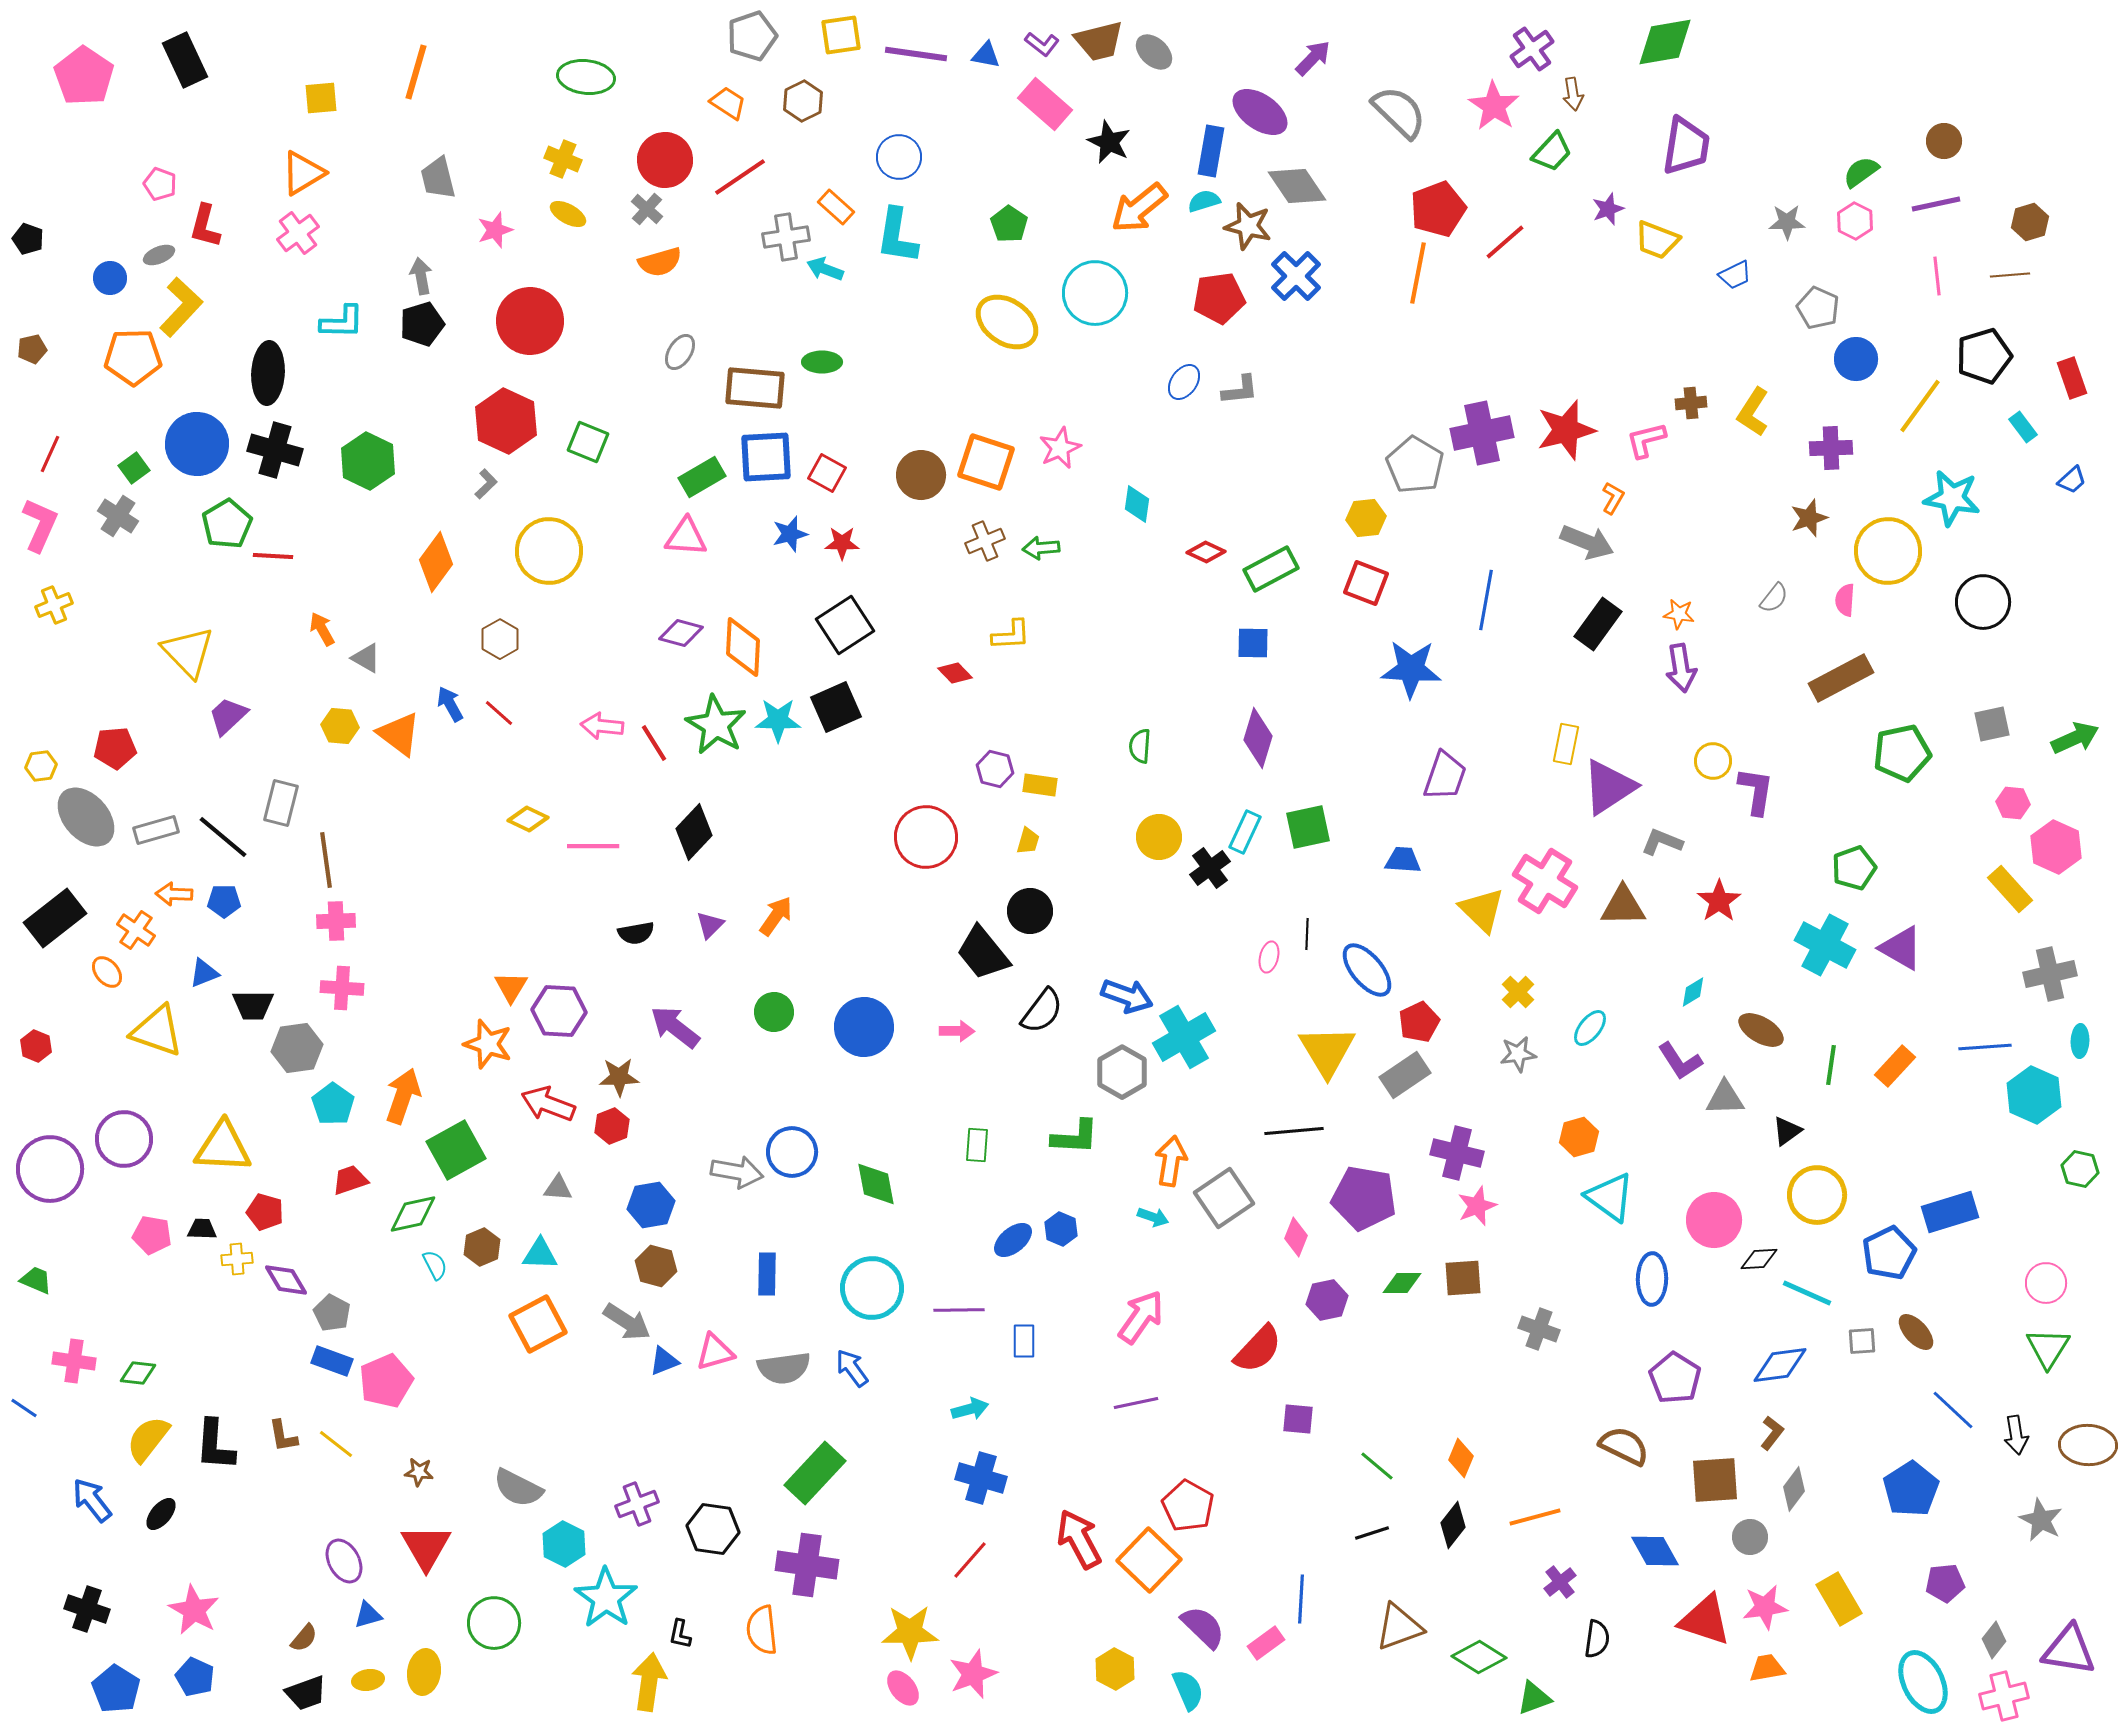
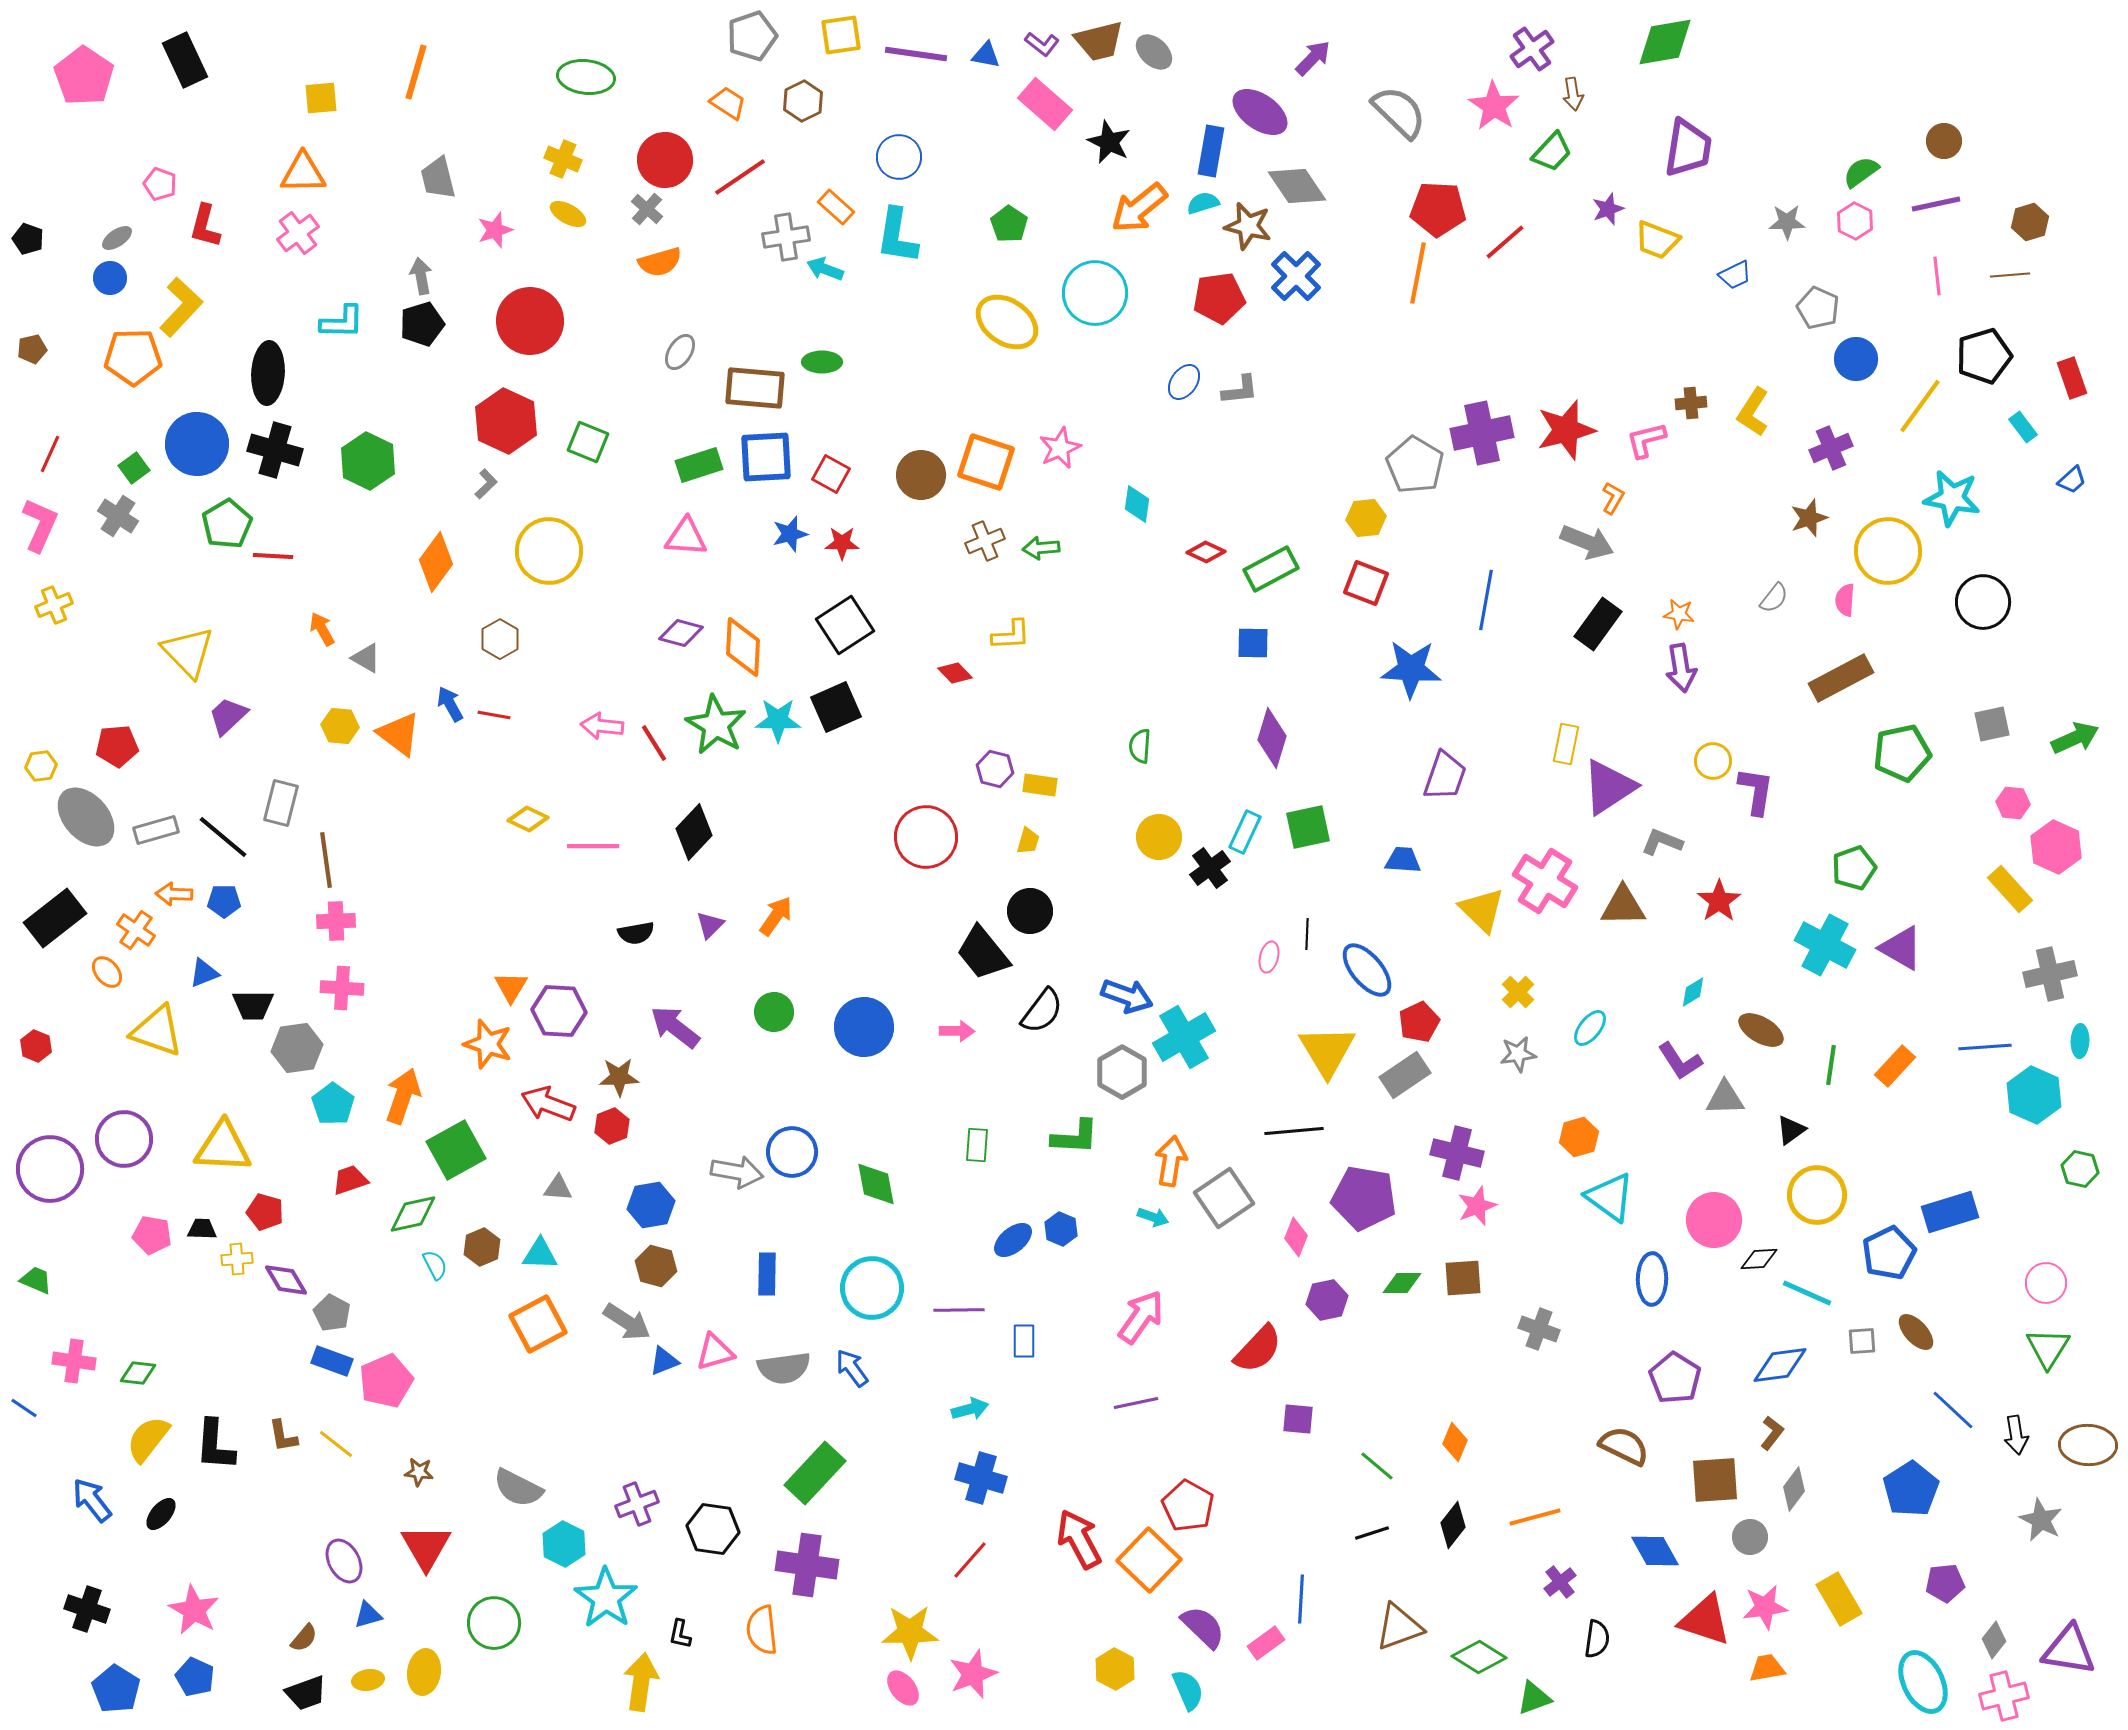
purple trapezoid at (1686, 146): moved 2 px right, 2 px down
orange triangle at (303, 173): rotated 30 degrees clockwise
cyan semicircle at (1204, 201): moved 1 px left, 2 px down
red pentagon at (1438, 209): rotated 24 degrees clockwise
gray ellipse at (159, 255): moved 42 px left, 17 px up; rotated 12 degrees counterclockwise
purple cross at (1831, 448): rotated 21 degrees counterclockwise
red square at (827, 473): moved 4 px right, 1 px down
green rectangle at (702, 477): moved 3 px left, 12 px up; rotated 12 degrees clockwise
red line at (499, 713): moved 5 px left, 2 px down; rotated 32 degrees counterclockwise
purple diamond at (1258, 738): moved 14 px right
red pentagon at (115, 748): moved 2 px right, 2 px up
black triangle at (1787, 1131): moved 4 px right, 1 px up
orange diamond at (1461, 1458): moved 6 px left, 16 px up
yellow arrow at (649, 1682): moved 8 px left
